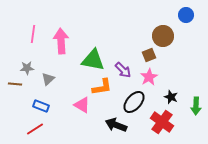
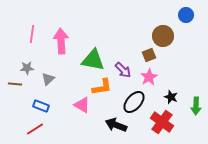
pink line: moved 1 px left
